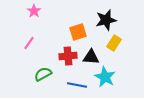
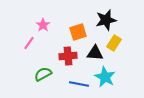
pink star: moved 9 px right, 14 px down
black triangle: moved 4 px right, 4 px up
blue line: moved 2 px right, 1 px up
